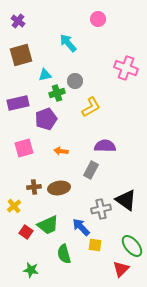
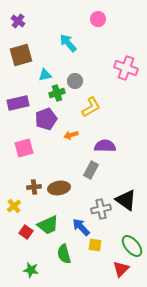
orange arrow: moved 10 px right, 16 px up; rotated 24 degrees counterclockwise
